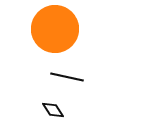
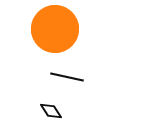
black diamond: moved 2 px left, 1 px down
